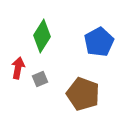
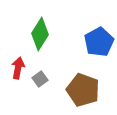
green diamond: moved 2 px left, 2 px up
gray square: rotated 14 degrees counterclockwise
brown pentagon: moved 4 px up
